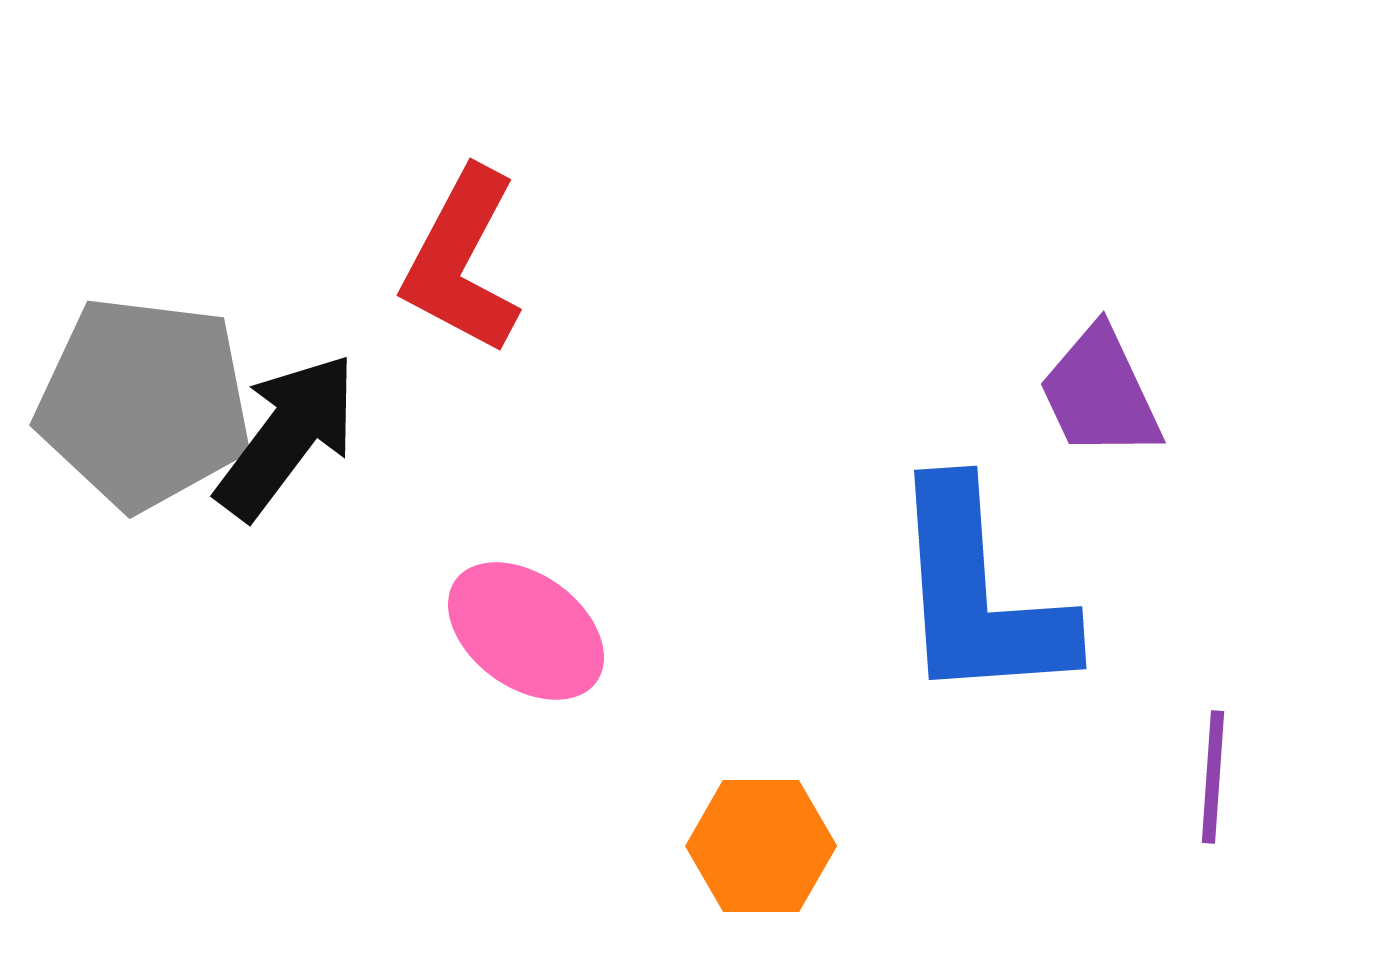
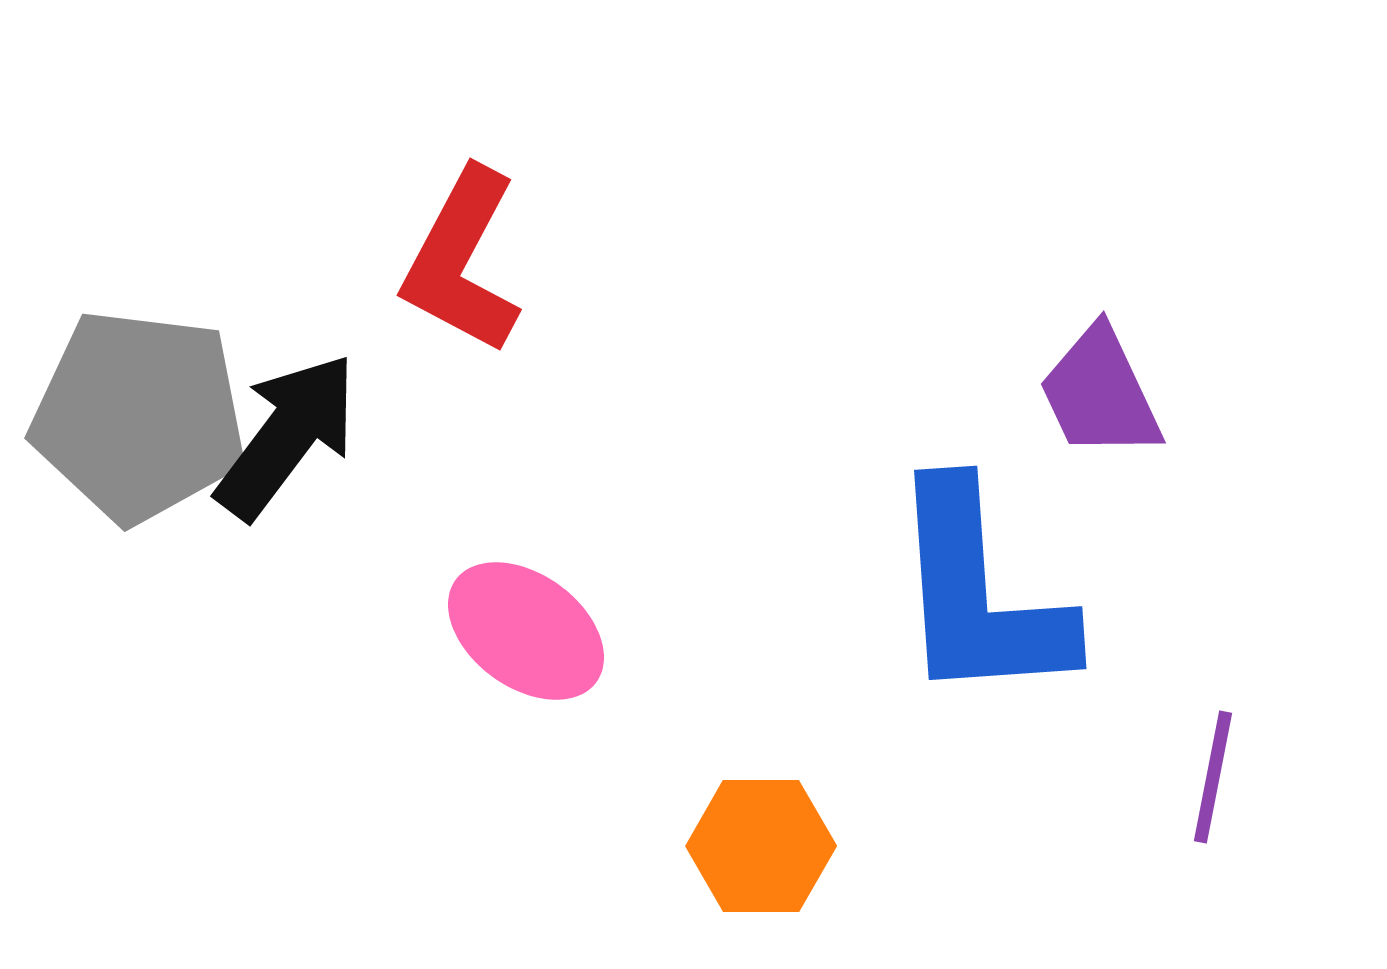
gray pentagon: moved 5 px left, 13 px down
purple line: rotated 7 degrees clockwise
